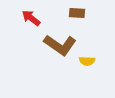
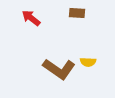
brown L-shape: moved 1 px left, 24 px down
yellow semicircle: moved 1 px right, 1 px down
